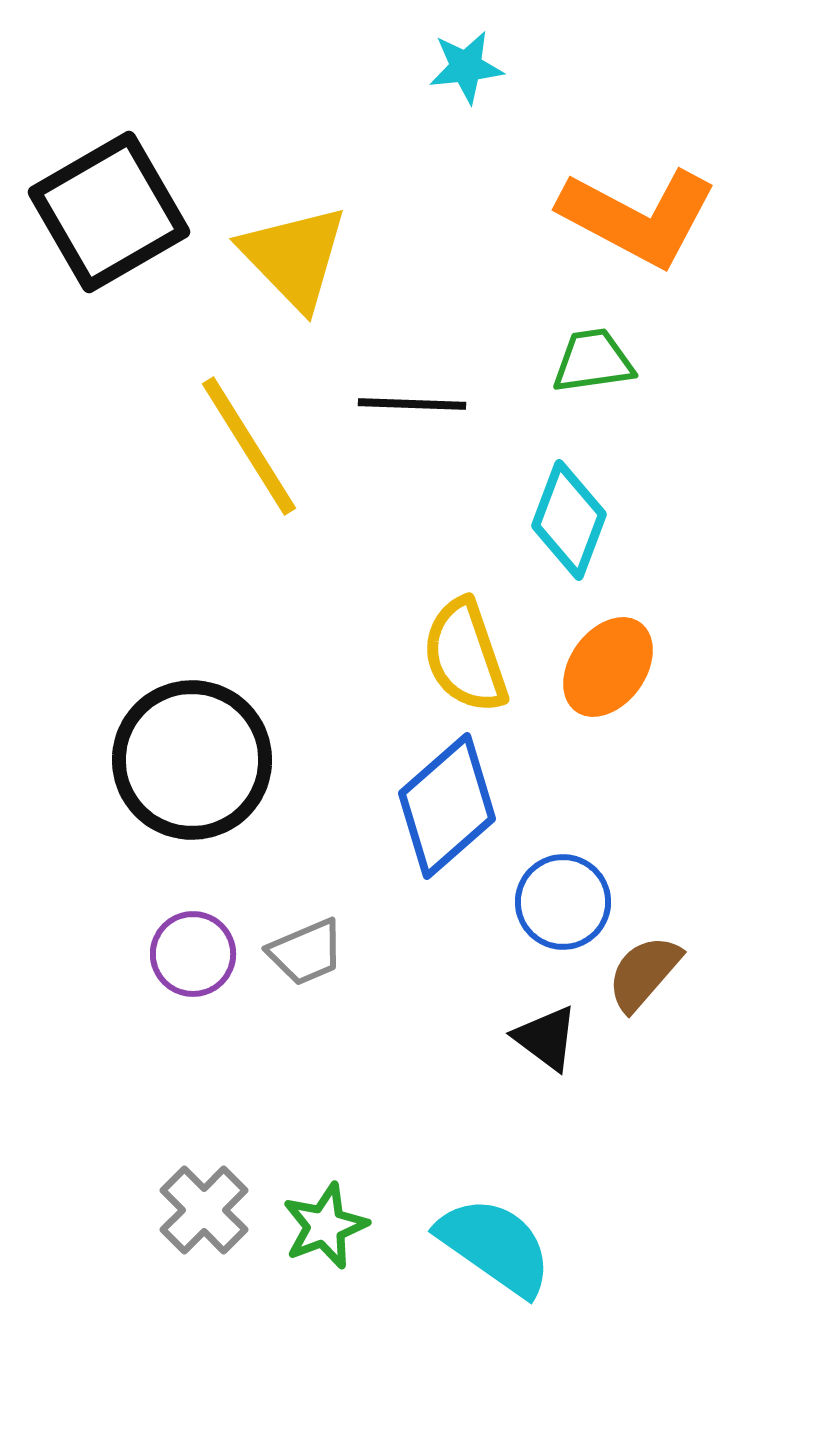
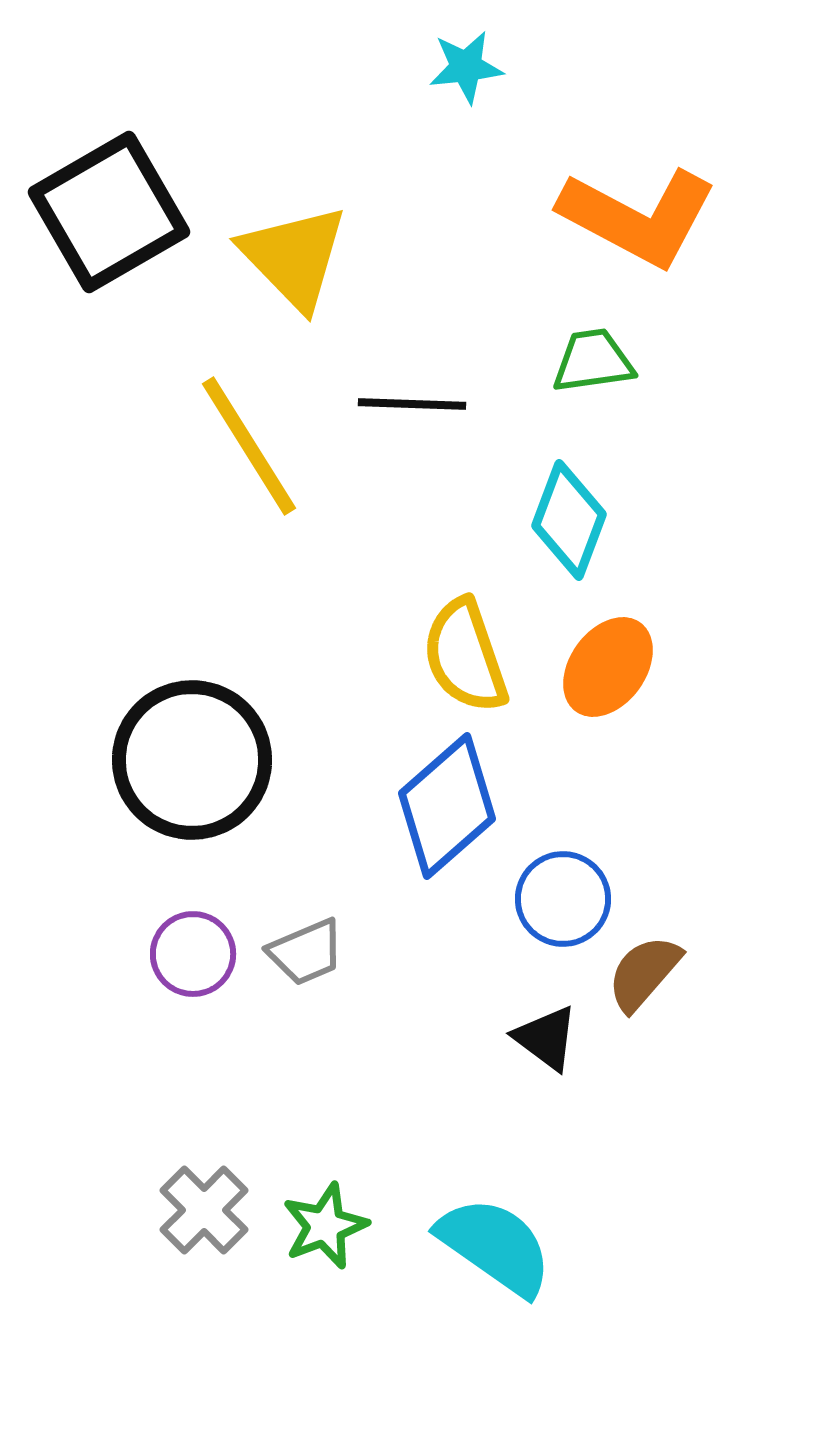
blue circle: moved 3 px up
